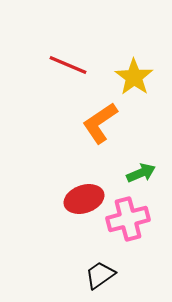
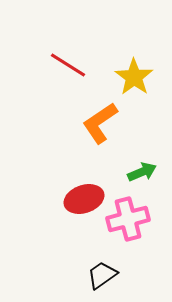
red line: rotated 9 degrees clockwise
green arrow: moved 1 px right, 1 px up
black trapezoid: moved 2 px right
